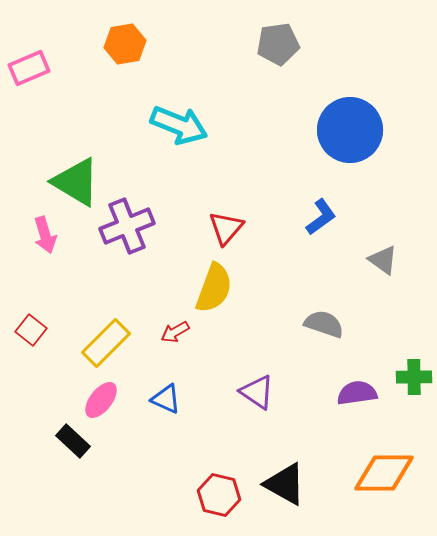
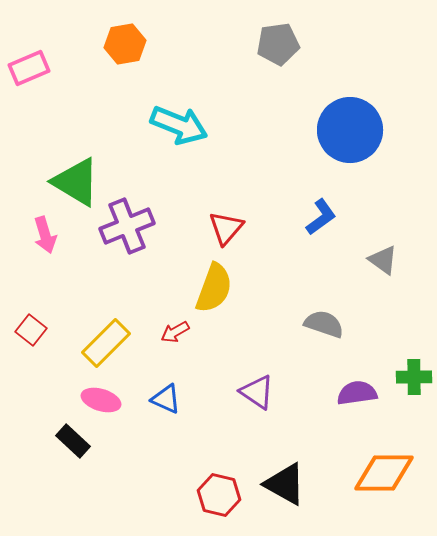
pink ellipse: rotated 69 degrees clockwise
